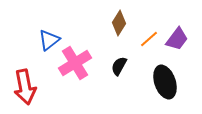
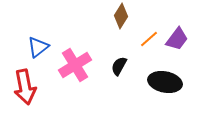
brown diamond: moved 2 px right, 7 px up
blue triangle: moved 11 px left, 7 px down
pink cross: moved 2 px down
black ellipse: rotated 60 degrees counterclockwise
